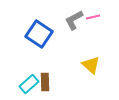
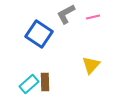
gray L-shape: moved 8 px left, 6 px up
yellow triangle: rotated 30 degrees clockwise
